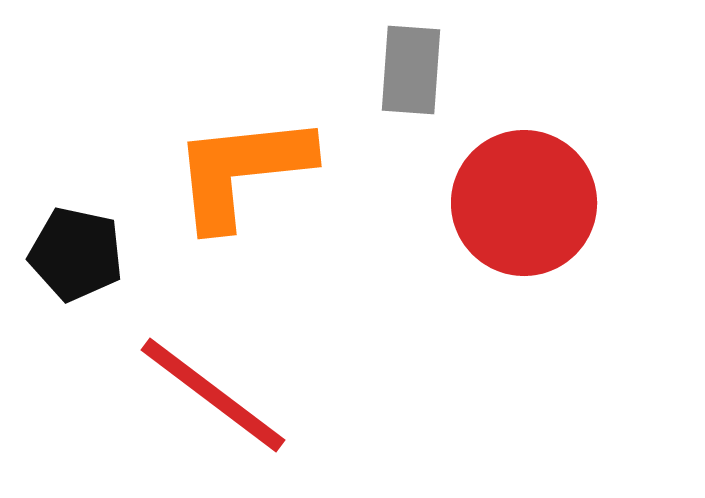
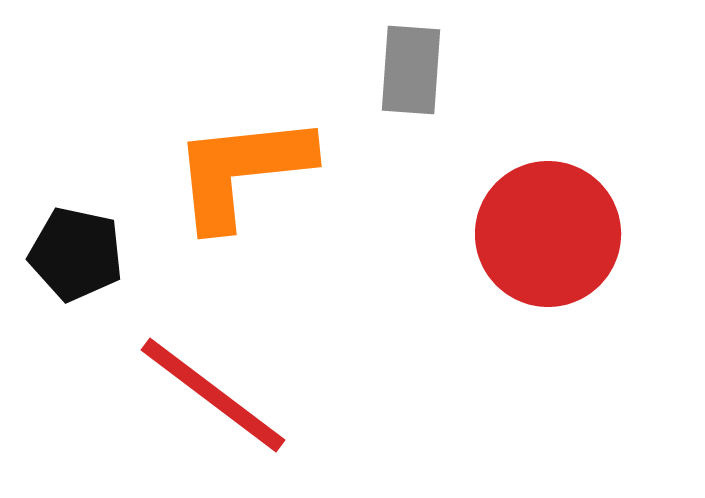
red circle: moved 24 px right, 31 px down
